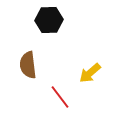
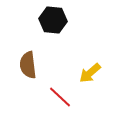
black hexagon: moved 4 px right; rotated 8 degrees clockwise
red line: rotated 10 degrees counterclockwise
